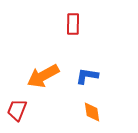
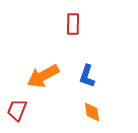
blue L-shape: rotated 80 degrees counterclockwise
